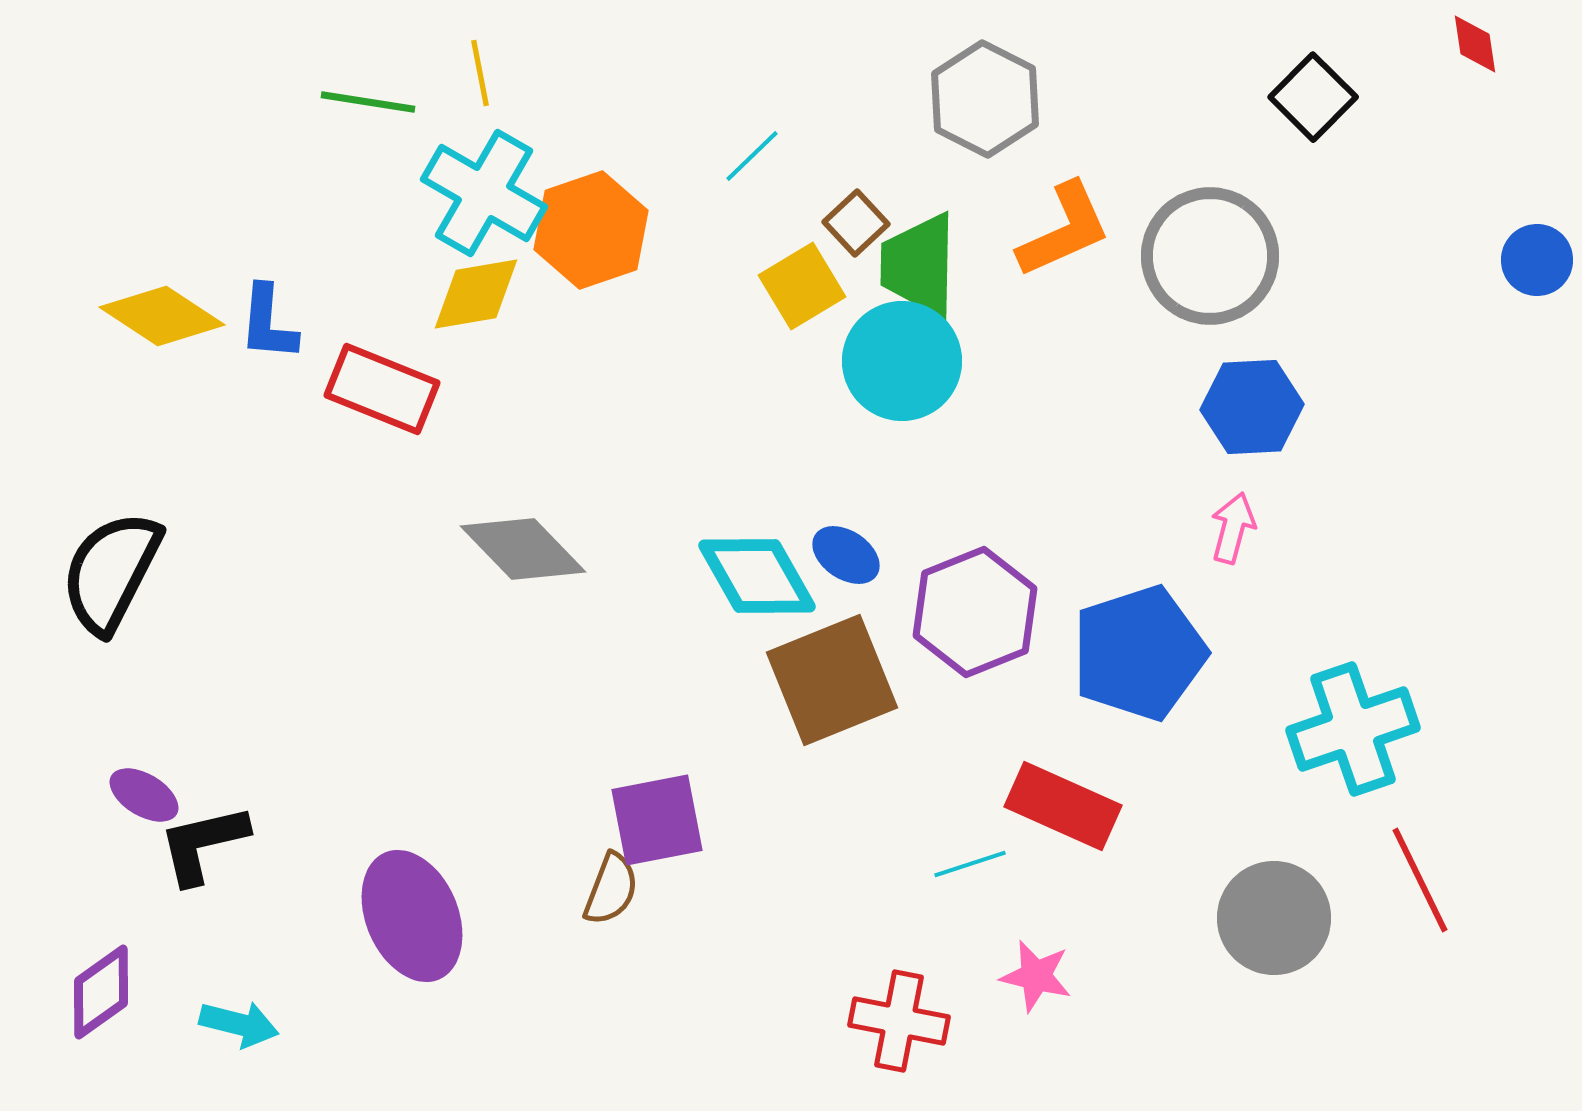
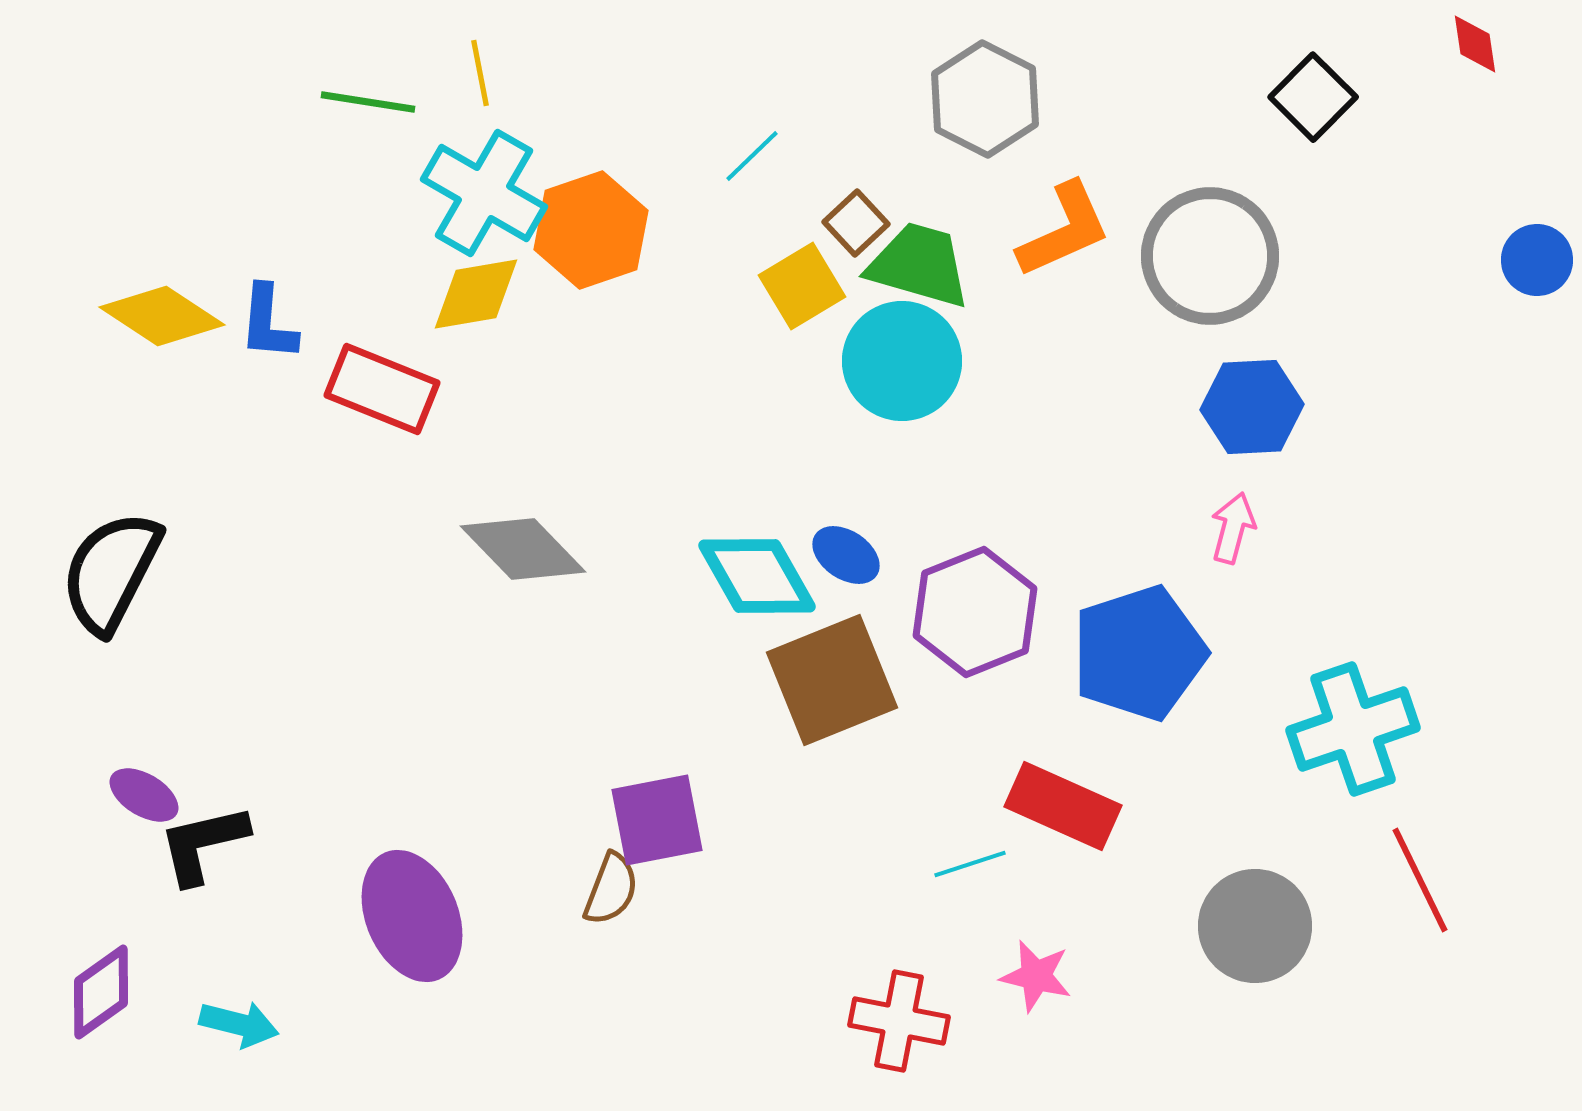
green trapezoid at (919, 265): rotated 105 degrees clockwise
gray circle at (1274, 918): moved 19 px left, 8 px down
